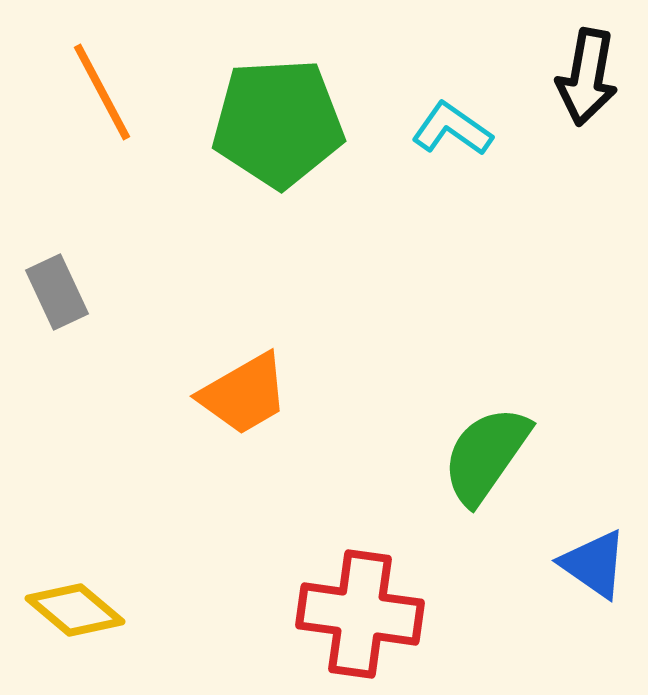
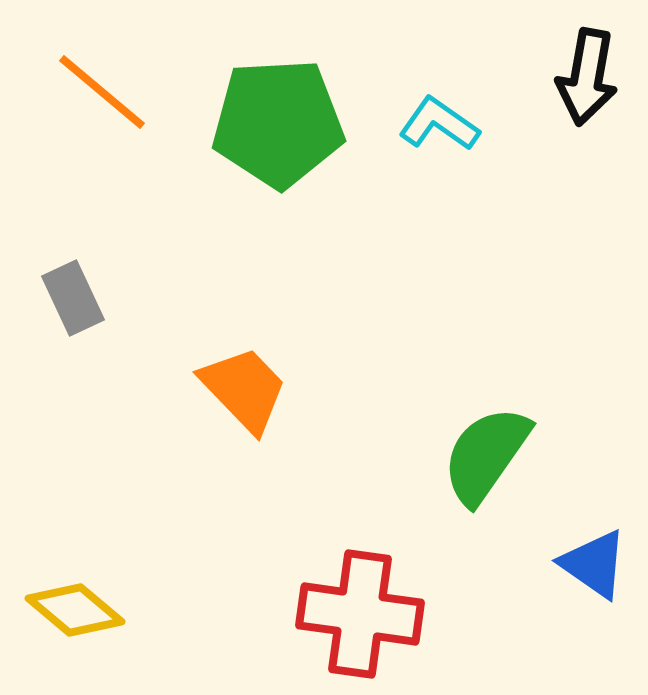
orange line: rotated 22 degrees counterclockwise
cyan L-shape: moved 13 px left, 5 px up
gray rectangle: moved 16 px right, 6 px down
orange trapezoid: moved 5 px up; rotated 104 degrees counterclockwise
